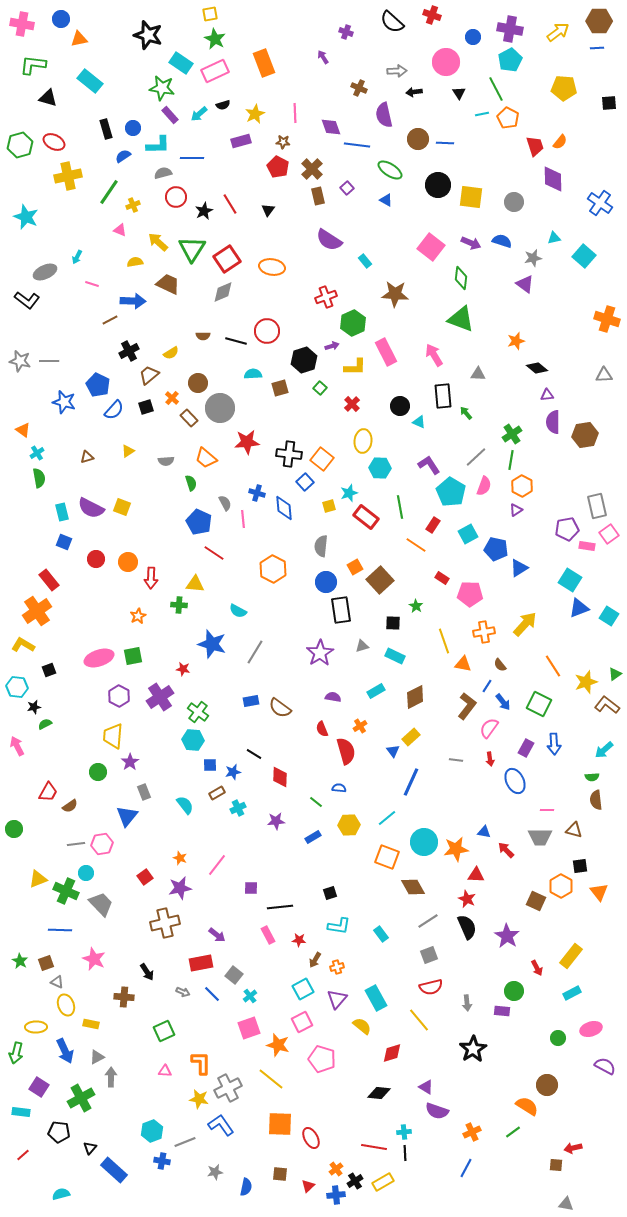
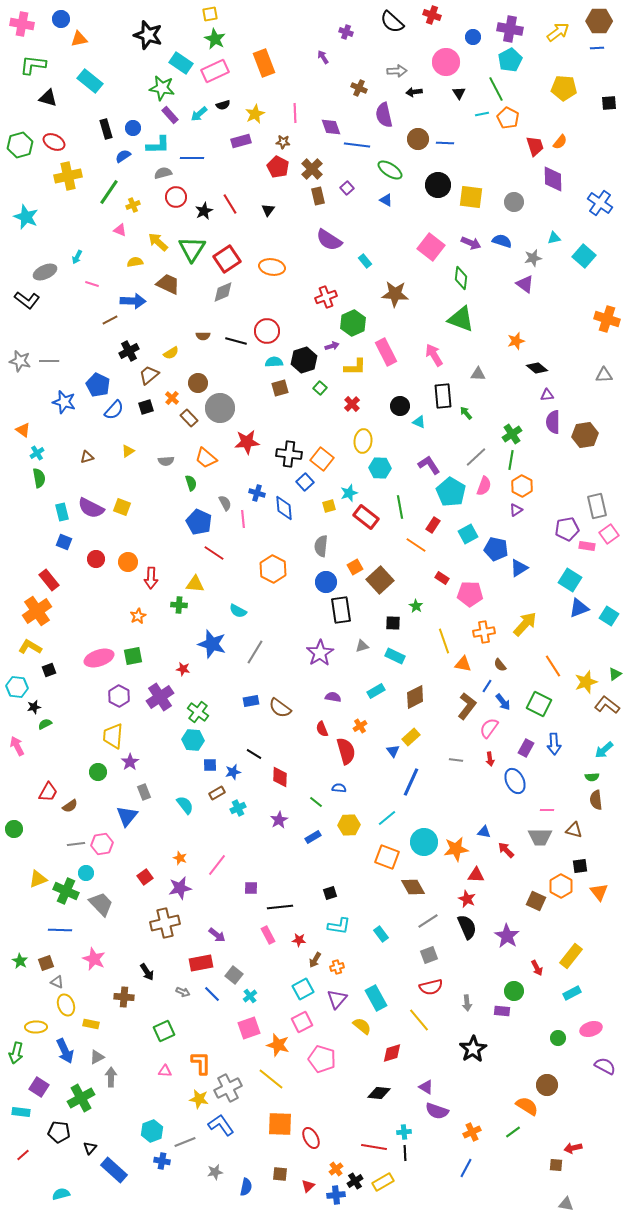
cyan semicircle at (253, 374): moved 21 px right, 12 px up
yellow L-shape at (23, 645): moved 7 px right, 2 px down
purple star at (276, 821): moved 3 px right, 1 px up; rotated 24 degrees counterclockwise
